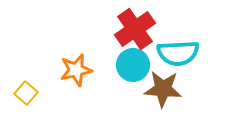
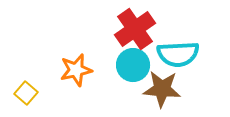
cyan semicircle: moved 1 px down
brown star: moved 1 px left
